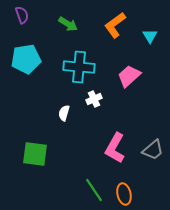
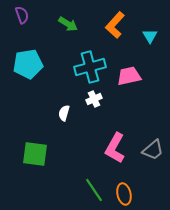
orange L-shape: rotated 12 degrees counterclockwise
cyan pentagon: moved 2 px right, 5 px down
cyan cross: moved 11 px right; rotated 20 degrees counterclockwise
pink trapezoid: rotated 30 degrees clockwise
